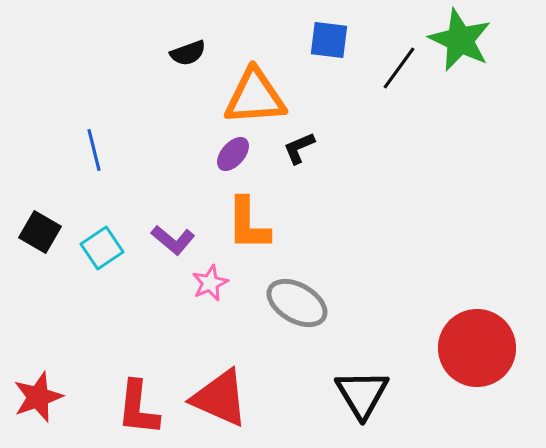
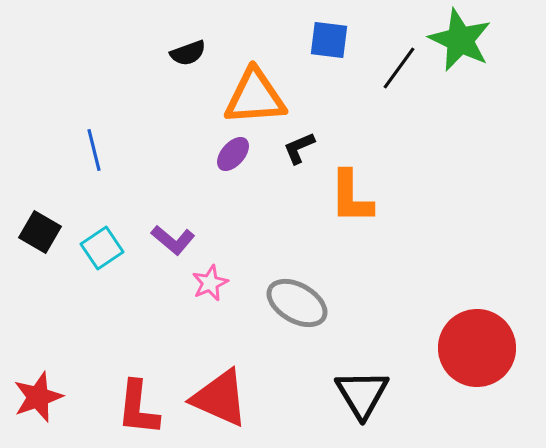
orange L-shape: moved 103 px right, 27 px up
